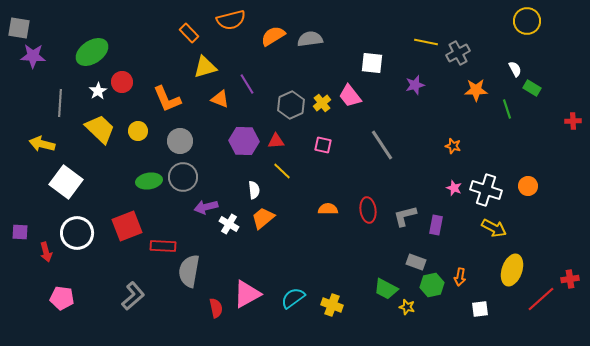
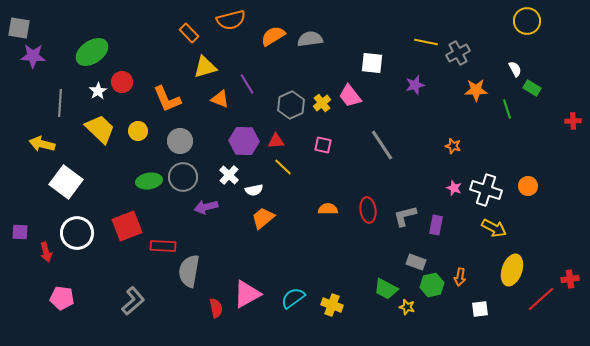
yellow line at (282, 171): moved 1 px right, 4 px up
white semicircle at (254, 190): rotated 84 degrees clockwise
white cross at (229, 224): moved 49 px up; rotated 12 degrees clockwise
gray L-shape at (133, 296): moved 5 px down
